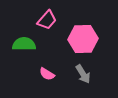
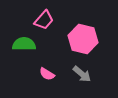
pink trapezoid: moved 3 px left
pink hexagon: rotated 16 degrees clockwise
gray arrow: moved 1 px left; rotated 18 degrees counterclockwise
